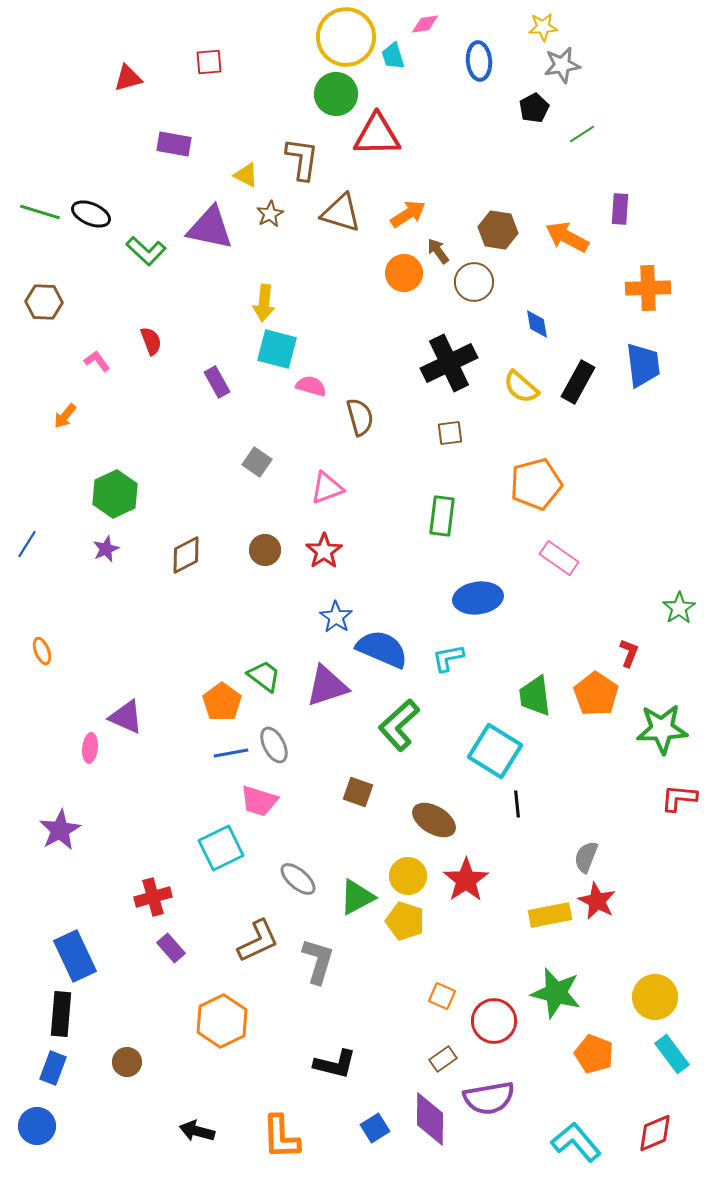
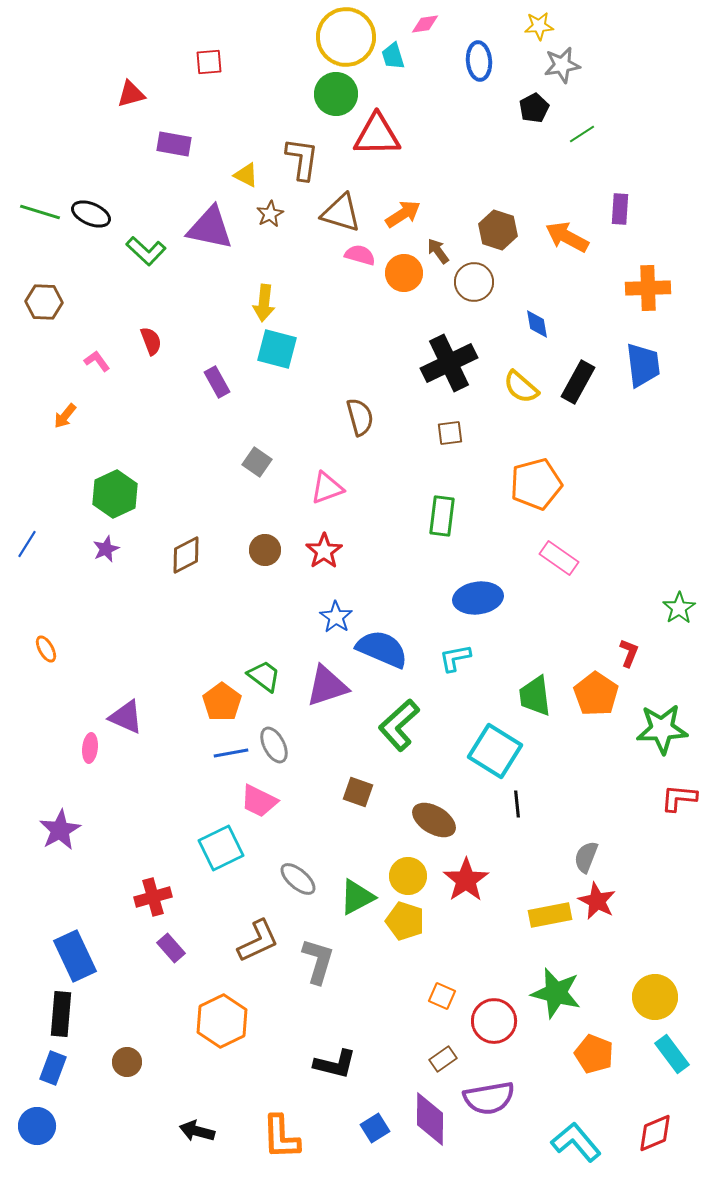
yellow star at (543, 27): moved 4 px left, 1 px up
red triangle at (128, 78): moved 3 px right, 16 px down
orange arrow at (408, 214): moved 5 px left
brown hexagon at (498, 230): rotated 9 degrees clockwise
pink semicircle at (311, 386): moved 49 px right, 131 px up
orange ellipse at (42, 651): moved 4 px right, 2 px up; rotated 8 degrees counterclockwise
cyan L-shape at (448, 658): moved 7 px right
pink trapezoid at (259, 801): rotated 9 degrees clockwise
